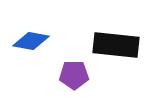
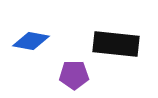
black rectangle: moved 1 px up
